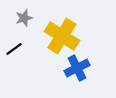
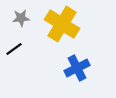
gray star: moved 3 px left; rotated 12 degrees clockwise
yellow cross: moved 12 px up
